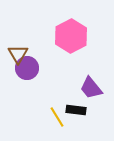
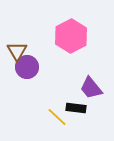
brown triangle: moved 1 px left, 3 px up
purple circle: moved 1 px up
black rectangle: moved 2 px up
yellow line: rotated 15 degrees counterclockwise
